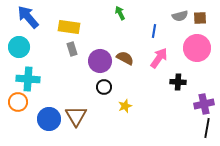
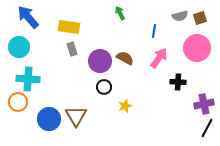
brown square: rotated 16 degrees counterclockwise
black line: rotated 18 degrees clockwise
